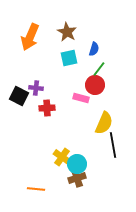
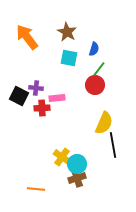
orange arrow: moved 3 px left; rotated 120 degrees clockwise
cyan square: rotated 24 degrees clockwise
pink rectangle: moved 24 px left; rotated 21 degrees counterclockwise
red cross: moved 5 px left
